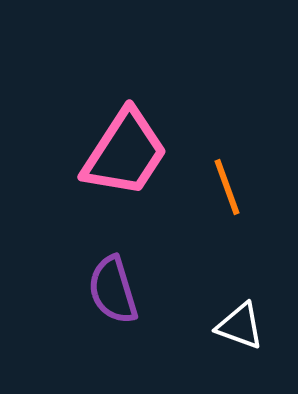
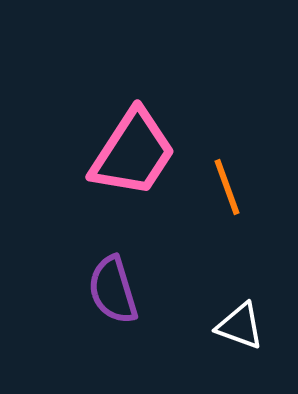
pink trapezoid: moved 8 px right
